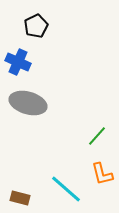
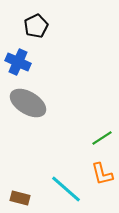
gray ellipse: rotated 15 degrees clockwise
green line: moved 5 px right, 2 px down; rotated 15 degrees clockwise
